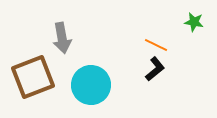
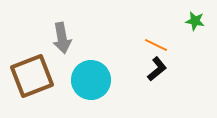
green star: moved 1 px right, 1 px up
black L-shape: moved 2 px right
brown square: moved 1 px left, 1 px up
cyan circle: moved 5 px up
